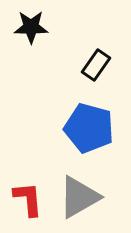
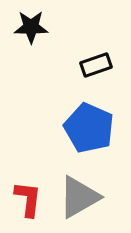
black rectangle: rotated 36 degrees clockwise
blue pentagon: rotated 9 degrees clockwise
red L-shape: rotated 12 degrees clockwise
